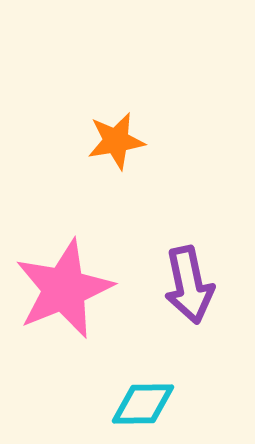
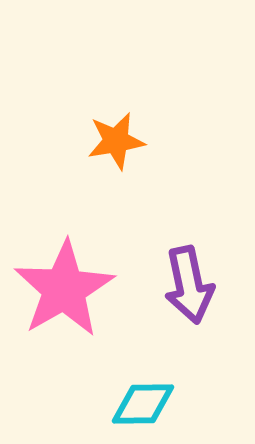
pink star: rotated 8 degrees counterclockwise
